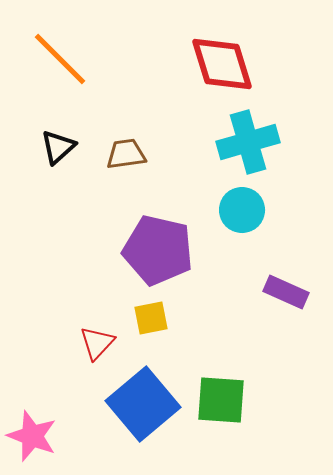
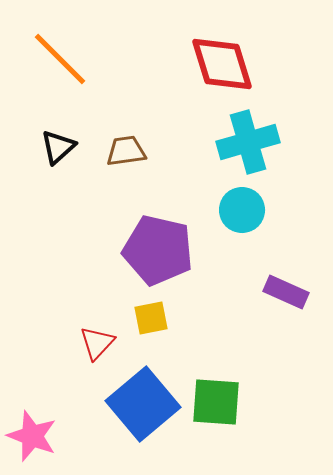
brown trapezoid: moved 3 px up
green square: moved 5 px left, 2 px down
